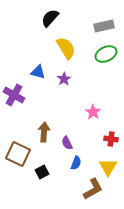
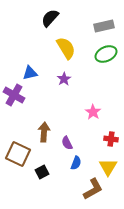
blue triangle: moved 8 px left, 1 px down; rotated 28 degrees counterclockwise
